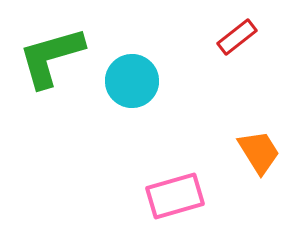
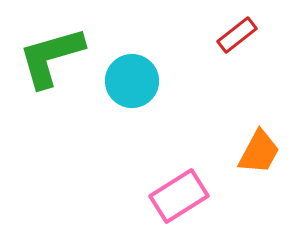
red rectangle: moved 2 px up
orange trapezoid: rotated 60 degrees clockwise
pink rectangle: moved 4 px right; rotated 16 degrees counterclockwise
